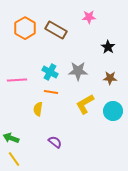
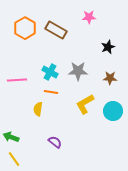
black star: rotated 16 degrees clockwise
green arrow: moved 1 px up
